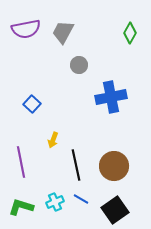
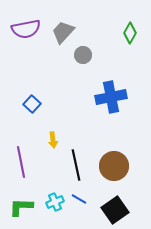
gray trapezoid: rotated 15 degrees clockwise
gray circle: moved 4 px right, 10 px up
yellow arrow: rotated 28 degrees counterclockwise
blue line: moved 2 px left
green L-shape: rotated 15 degrees counterclockwise
